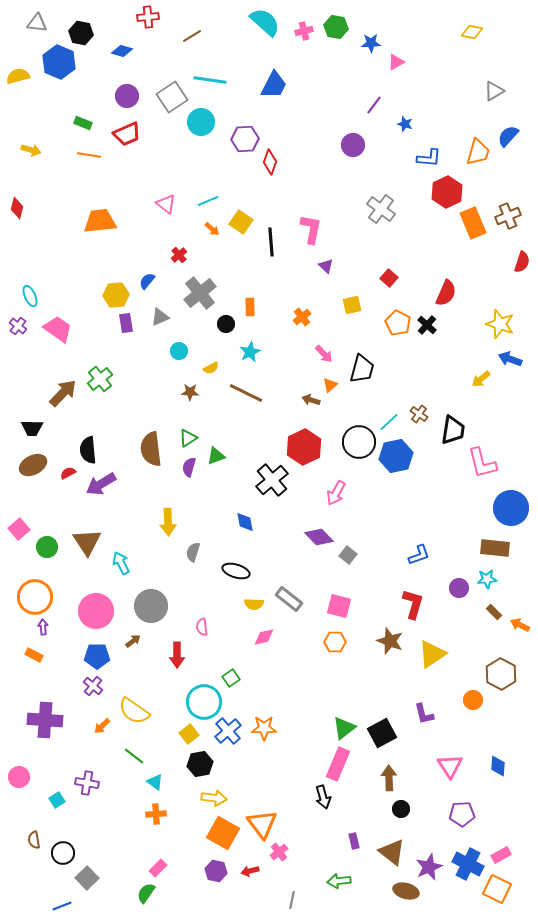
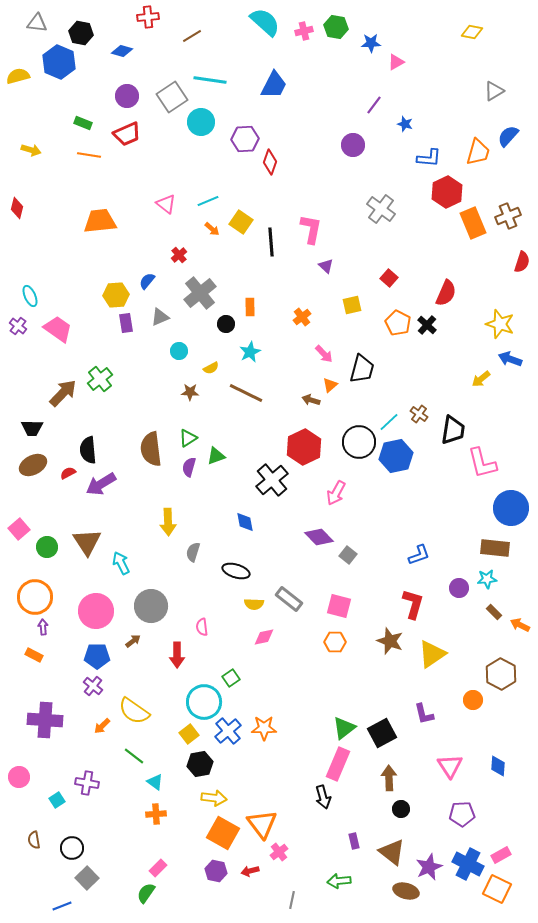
black circle at (63, 853): moved 9 px right, 5 px up
